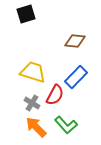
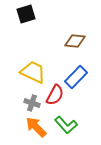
yellow trapezoid: rotated 8 degrees clockwise
gray cross: rotated 14 degrees counterclockwise
